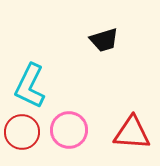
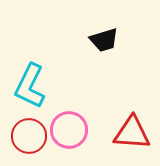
red circle: moved 7 px right, 4 px down
